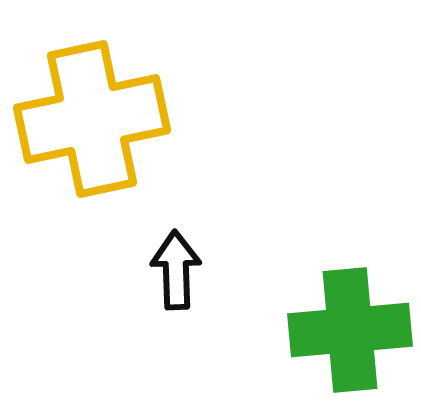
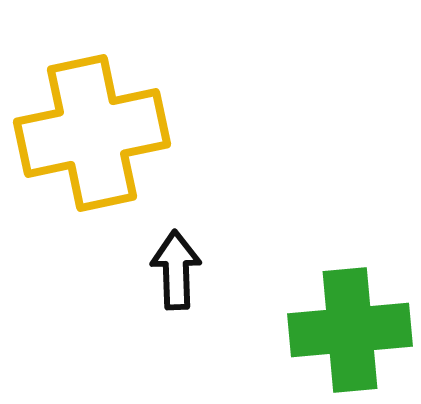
yellow cross: moved 14 px down
